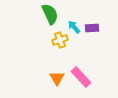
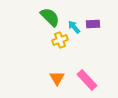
green semicircle: moved 3 px down; rotated 20 degrees counterclockwise
purple rectangle: moved 1 px right, 4 px up
pink rectangle: moved 6 px right, 3 px down
